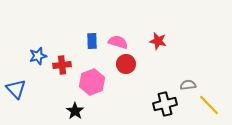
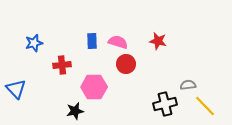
blue star: moved 4 px left, 13 px up
pink hexagon: moved 2 px right, 5 px down; rotated 20 degrees clockwise
yellow line: moved 4 px left, 1 px down
black star: rotated 24 degrees clockwise
